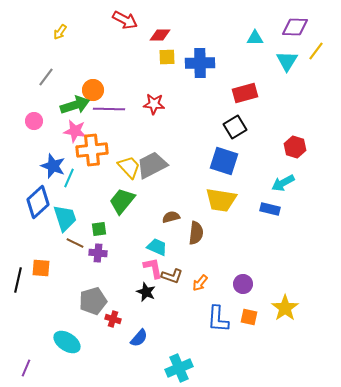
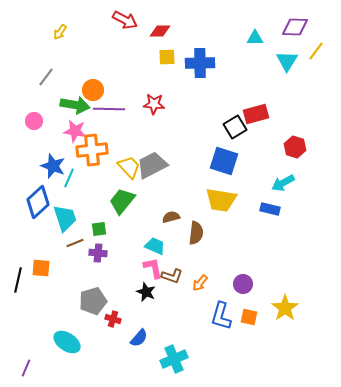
red diamond at (160, 35): moved 4 px up
red rectangle at (245, 93): moved 11 px right, 21 px down
green arrow at (75, 105): rotated 28 degrees clockwise
brown line at (75, 243): rotated 48 degrees counterclockwise
cyan trapezoid at (157, 247): moved 2 px left, 1 px up
blue L-shape at (218, 319): moved 3 px right, 3 px up; rotated 12 degrees clockwise
cyan cross at (179, 368): moved 5 px left, 9 px up
